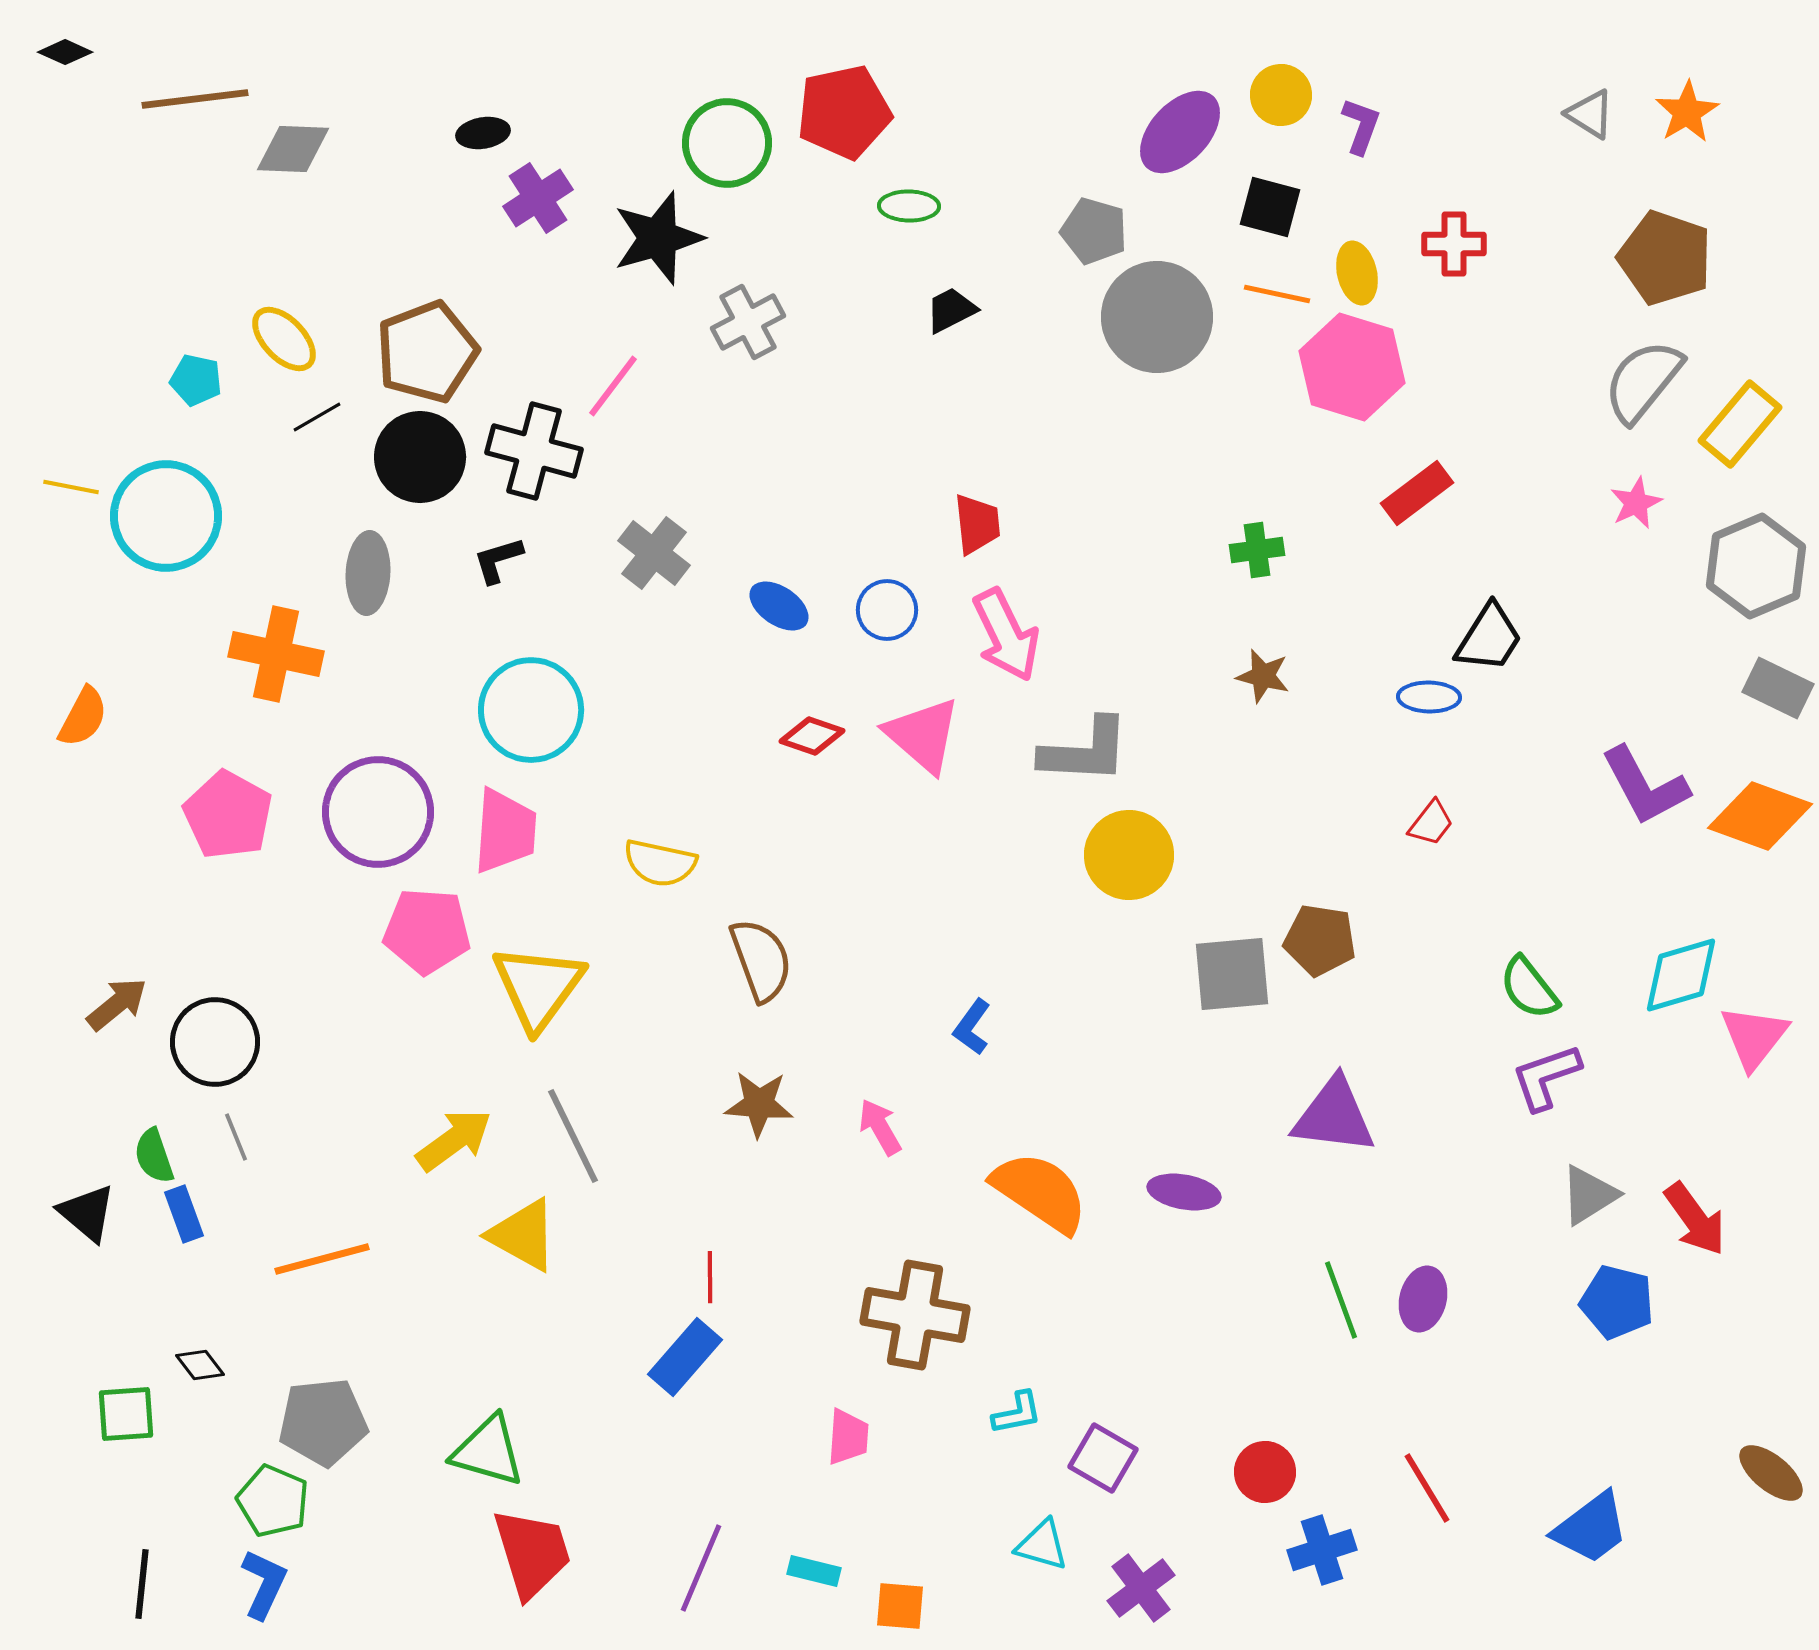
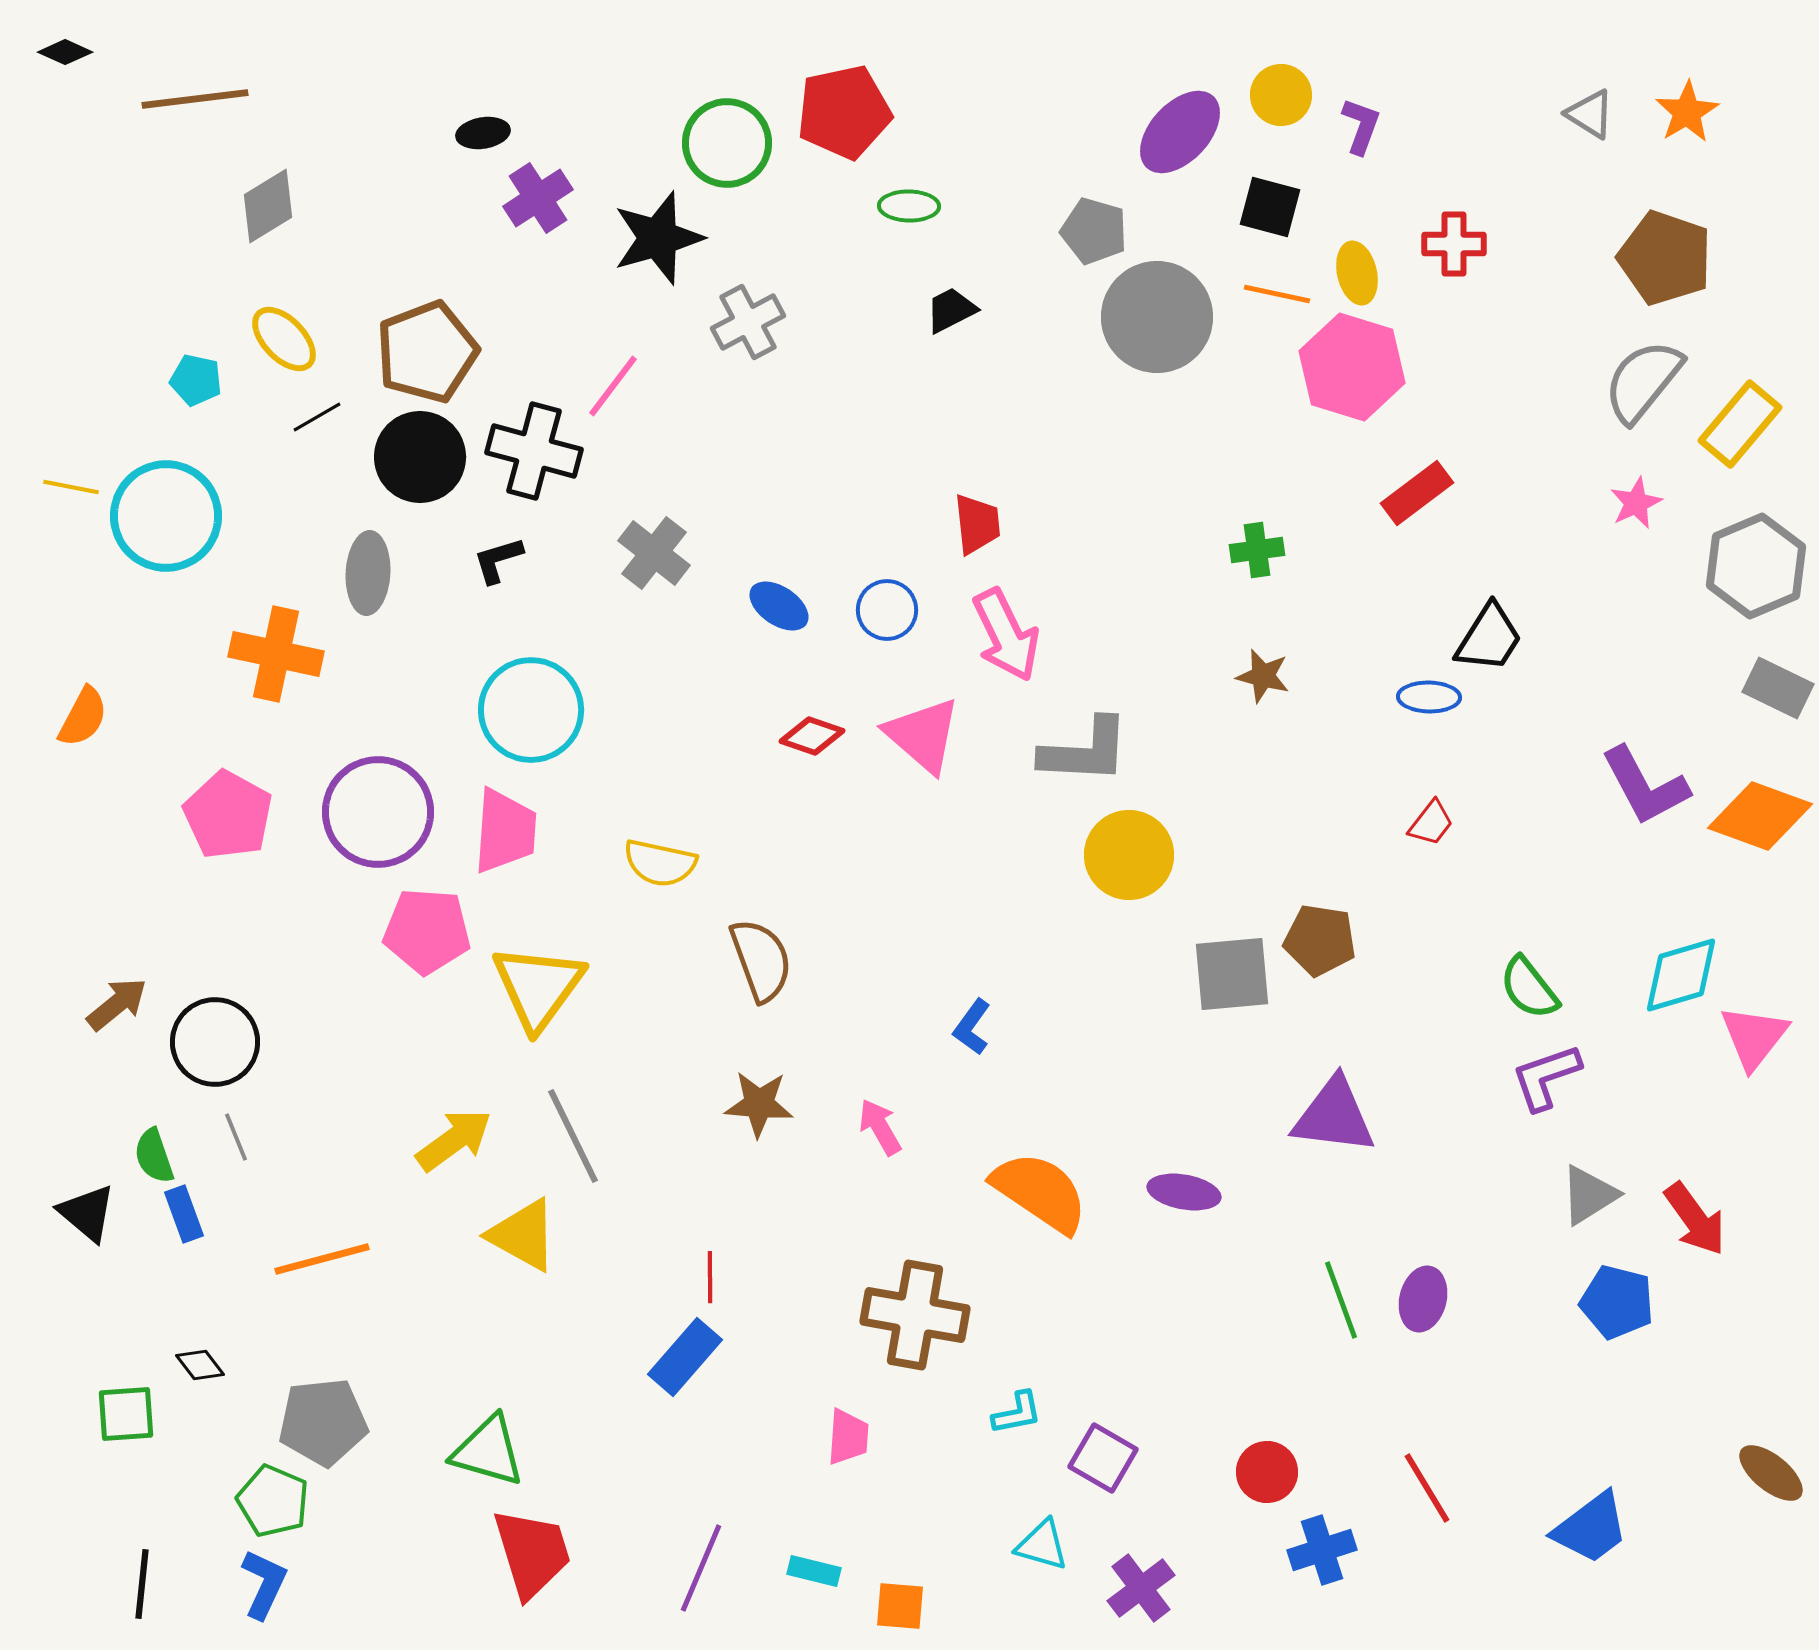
gray diamond at (293, 149): moved 25 px left, 57 px down; rotated 34 degrees counterclockwise
red circle at (1265, 1472): moved 2 px right
